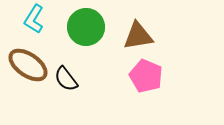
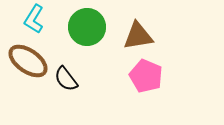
green circle: moved 1 px right
brown ellipse: moved 4 px up
